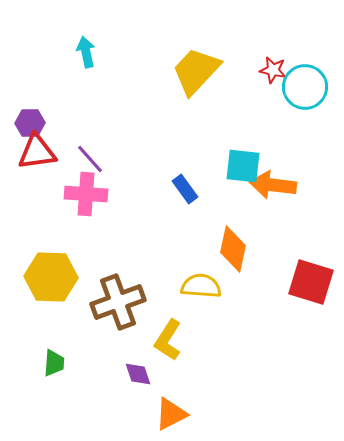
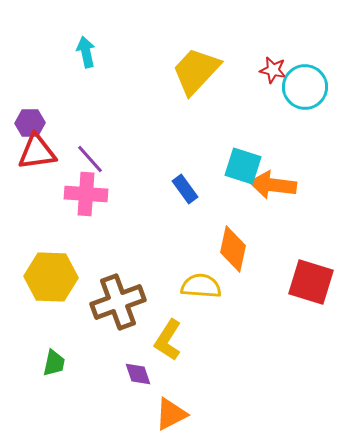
cyan square: rotated 12 degrees clockwise
green trapezoid: rotated 8 degrees clockwise
